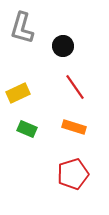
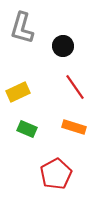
yellow rectangle: moved 1 px up
red pentagon: moved 17 px left; rotated 12 degrees counterclockwise
